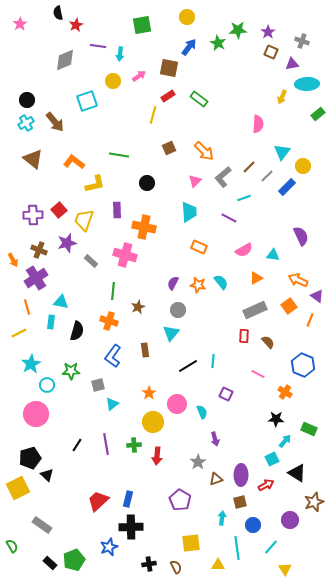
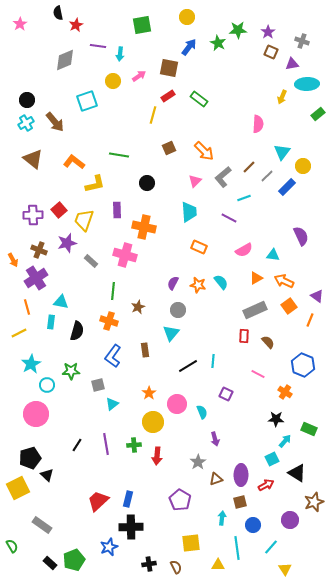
orange arrow at (298, 280): moved 14 px left, 1 px down
